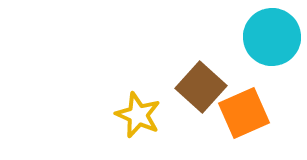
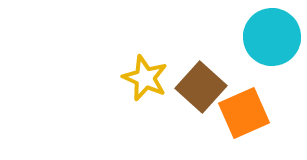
yellow star: moved 7 px right, 37 px up
